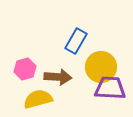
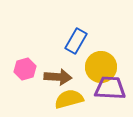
yellow semicircle: moved 31 px right
